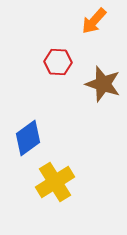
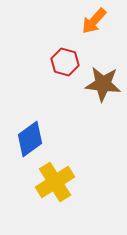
red hexagon: moved 7 px right; rotated 12 degrees clockwise
brown star: rotated 12 degrees counterclockwise
blue diamond: moved 2 px right, 1 px down
